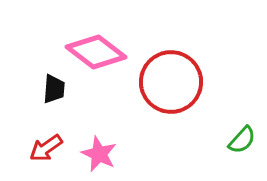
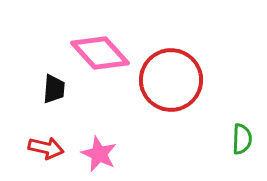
pink diamond: moved 4 px right, 1 px down; rotated 10 degrees clockwise
red circle: moved 2 px up
green semicircle: moved 1 px up; rotated 40 degrees counterclockwise
red arrow: rotated 132 degrees counterclockwise
